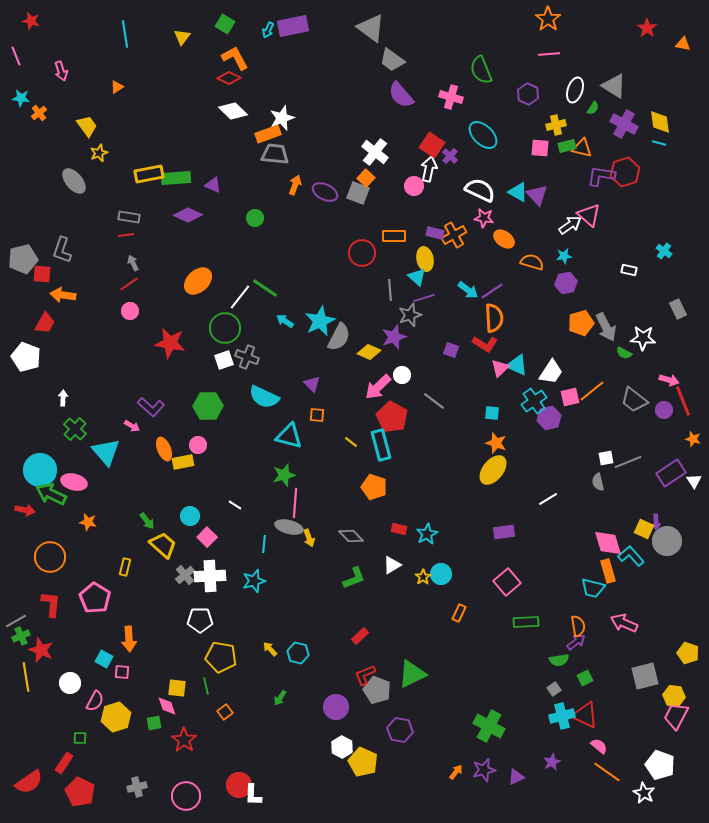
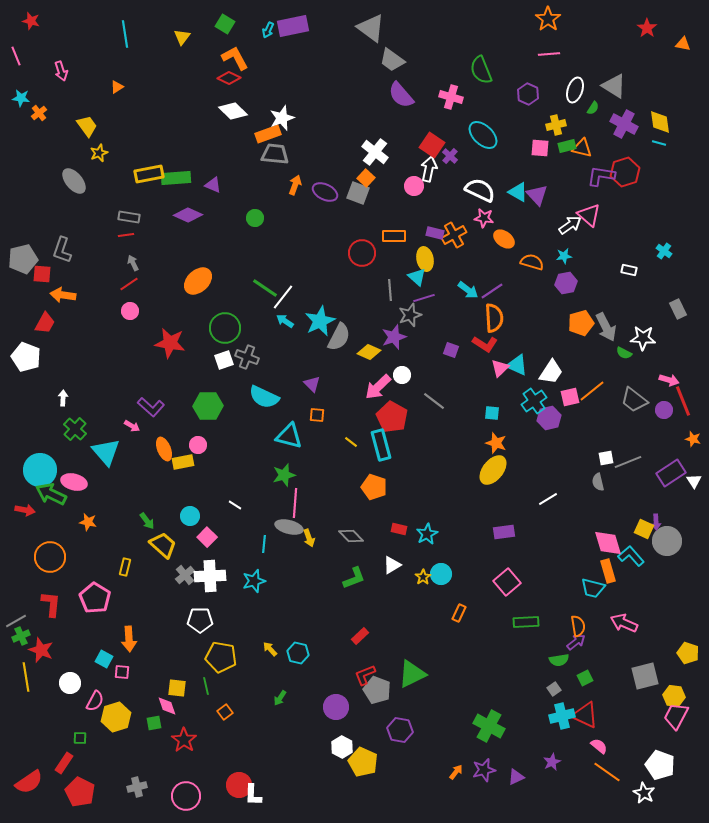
white line at (240, 297): moved 43 px right
